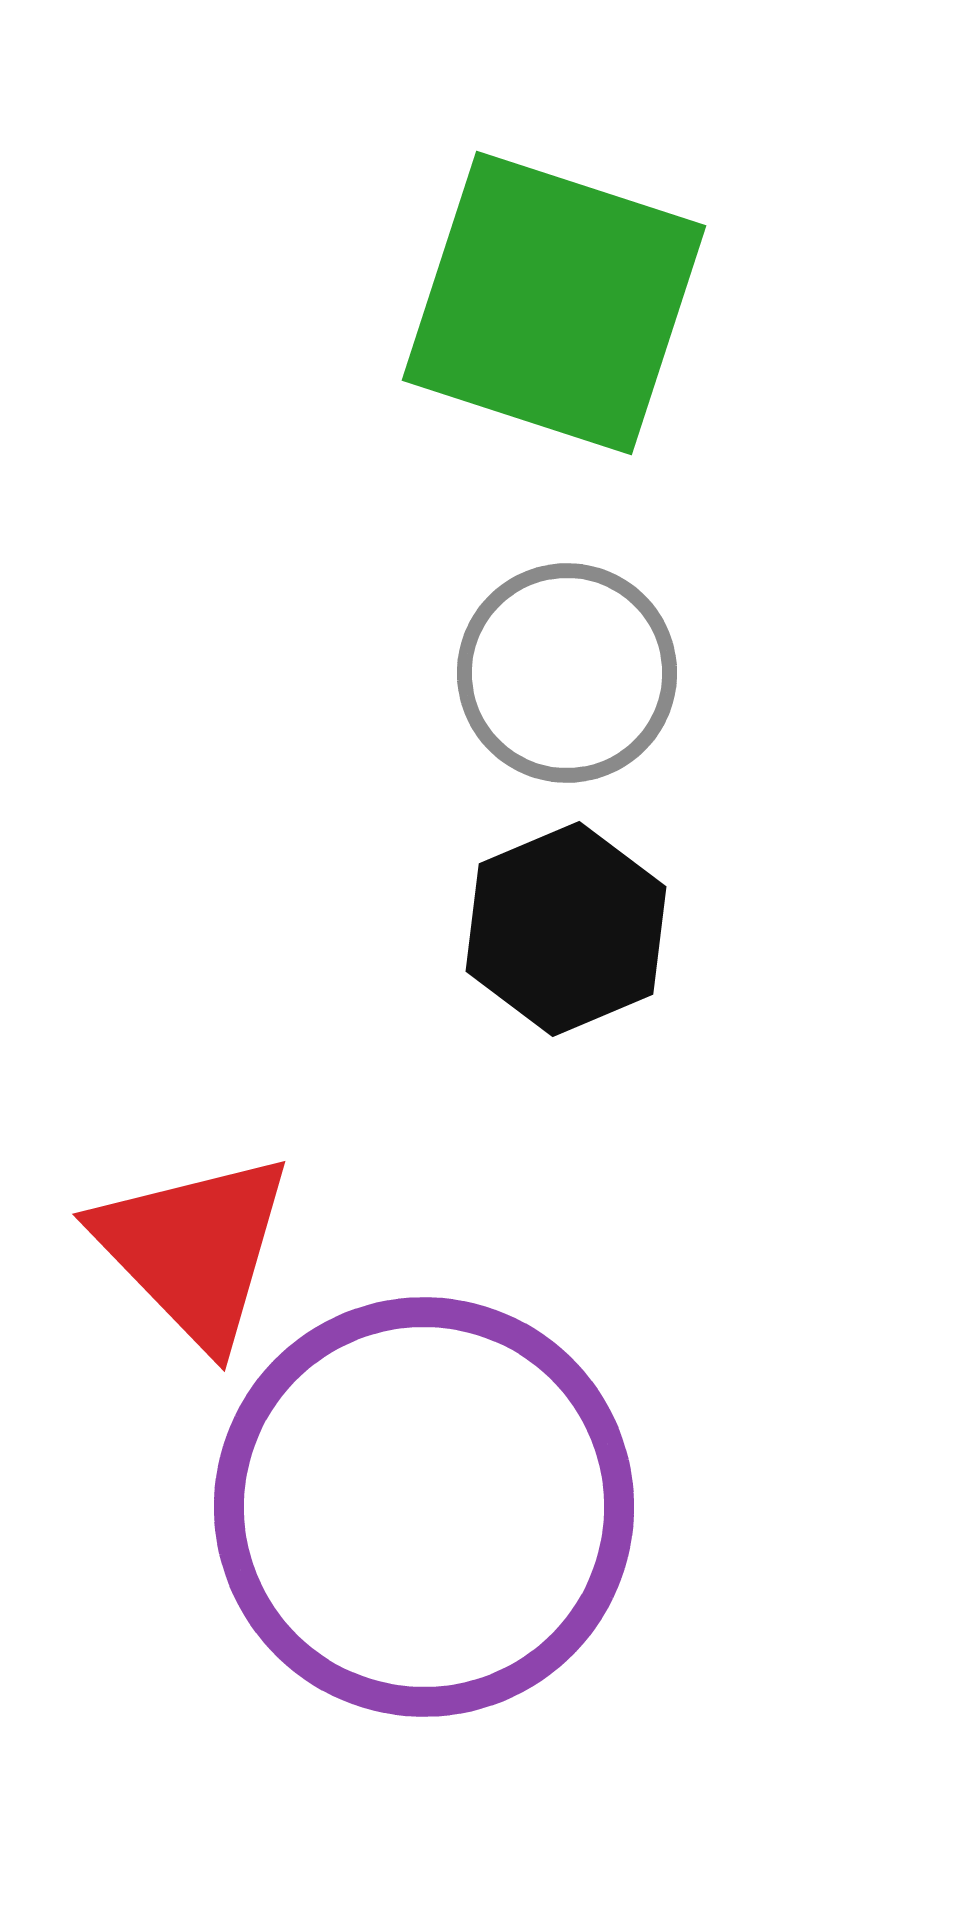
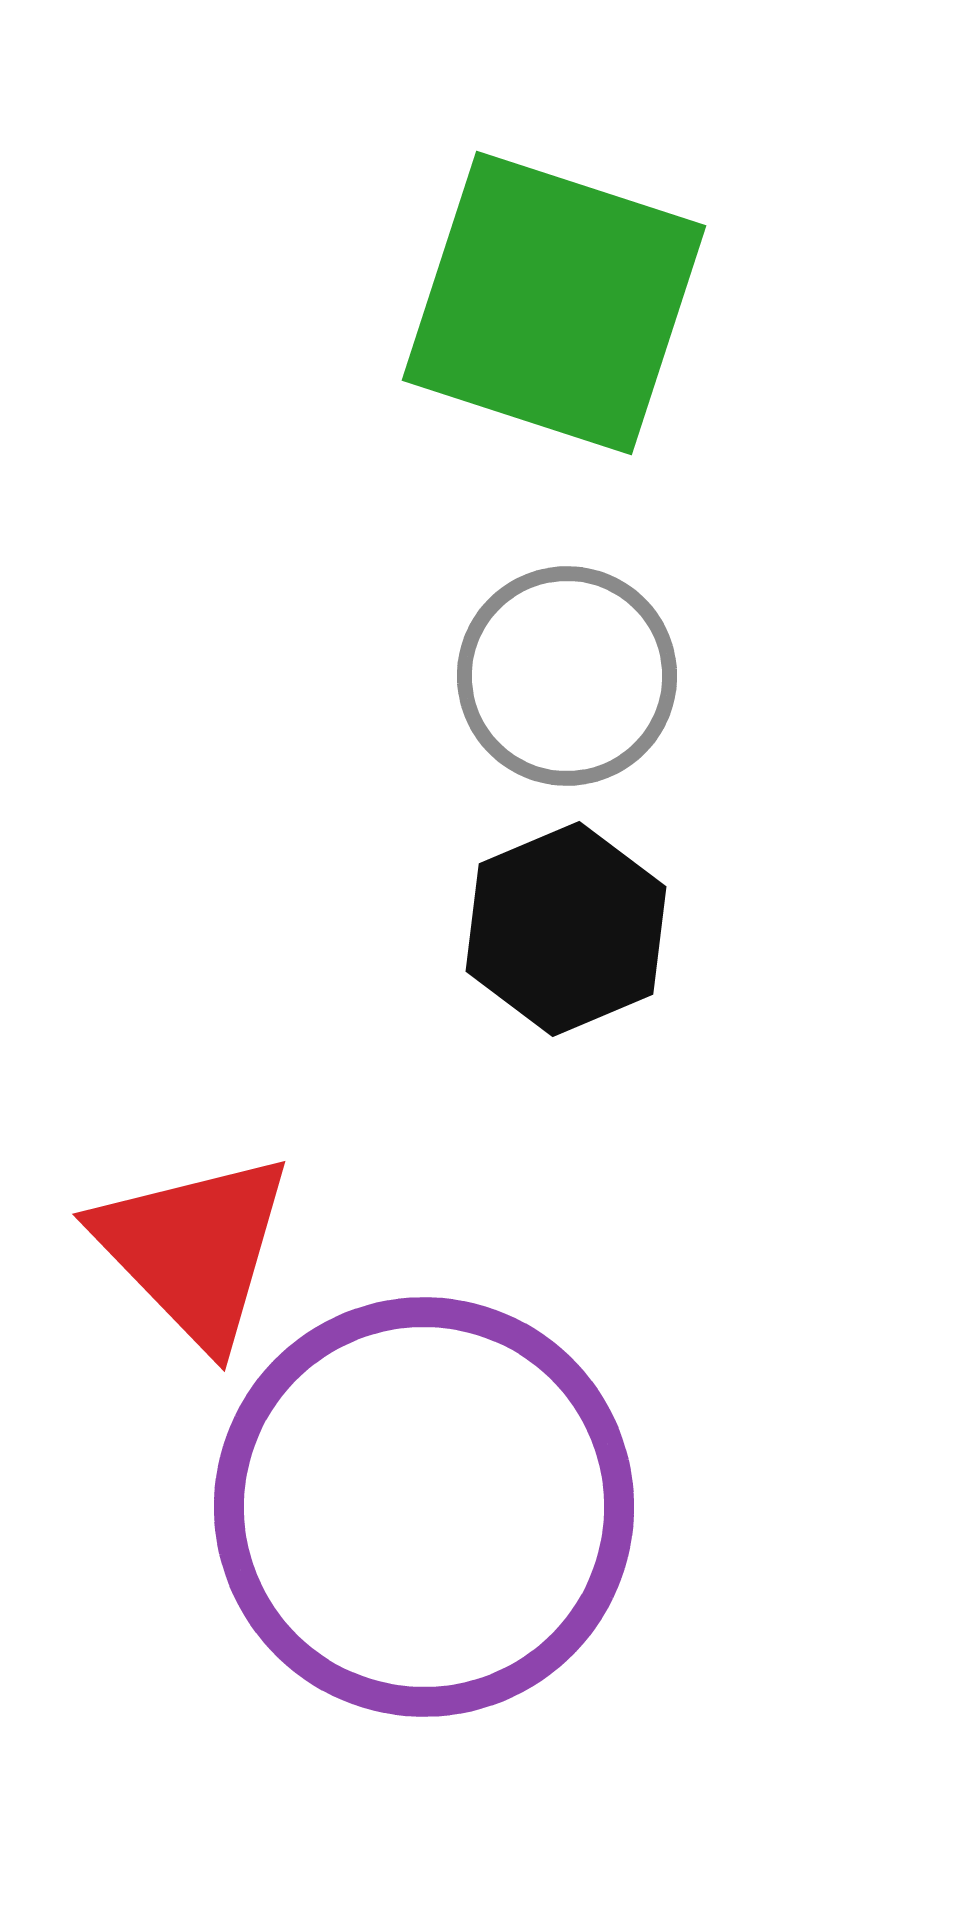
gray circle: moved 3 px down
